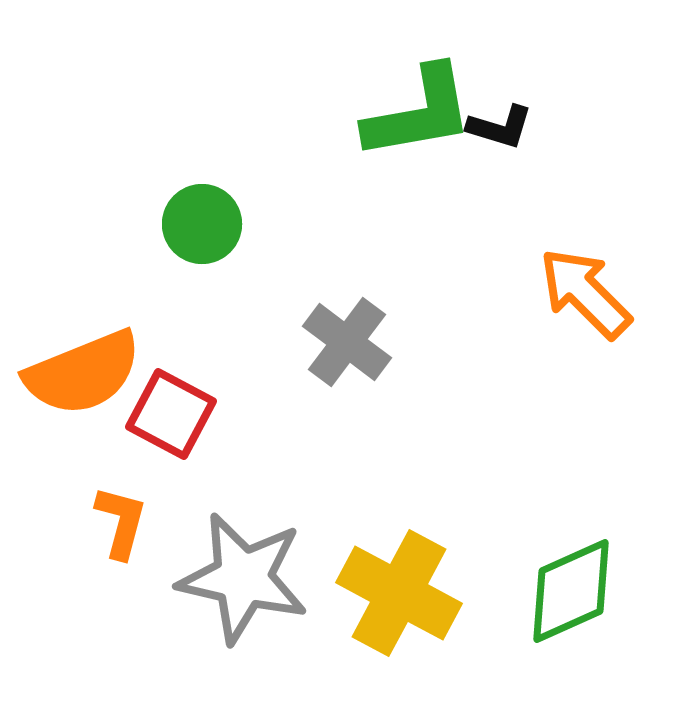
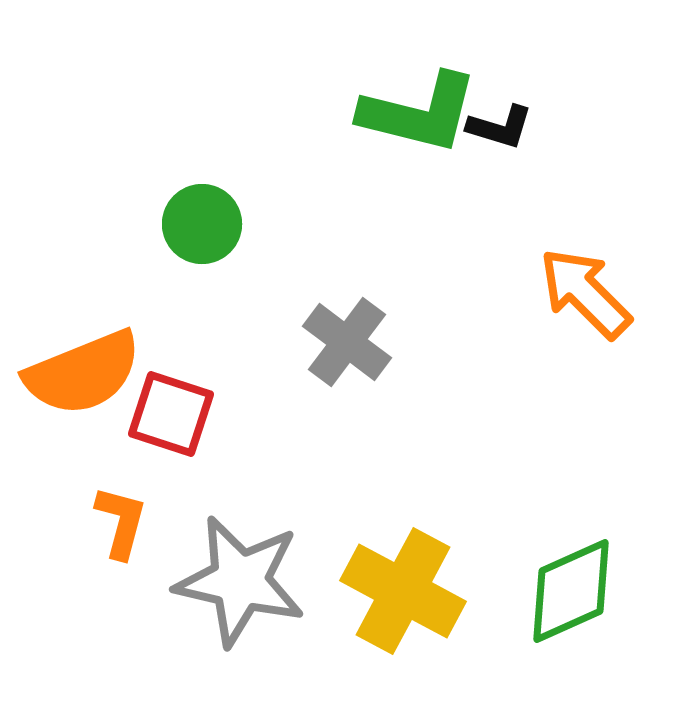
green L-shape: rotated 24 degrees clockwise
red square: rotated 10 degrees counterclockwise
gray star: moved 3 px left, 3 px down
yellow cross: moved 4 px right, 2 px up
